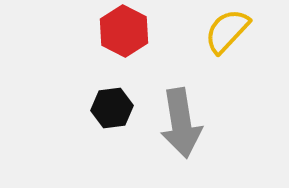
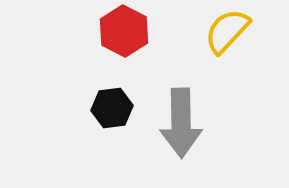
gray arrow: rotated 8 degrees clockwise
